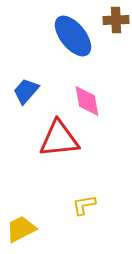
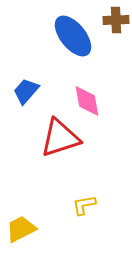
red triangle: moved 1 px right, 1 px up; rotated 12 degrees counterclockwise
